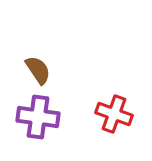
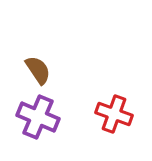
purple cross: rotated 15 degrees clockwise
